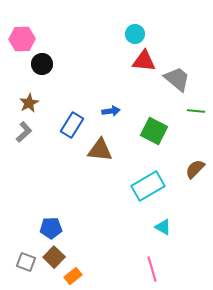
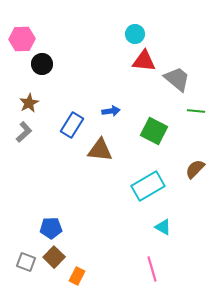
orange rectangle: moved 4 px right; rotated 24 degrees counterclockwise
